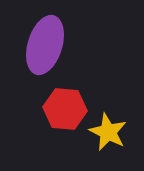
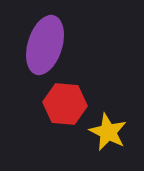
red hexagon: moved 5 px up
